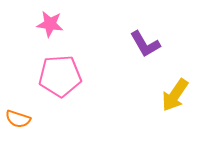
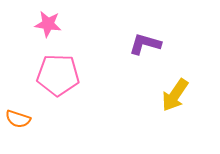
pink star: moved 2 px left
purple L-shape: rotated 136 degrees clockwise
pink pentagon: moved 2 px left, 1 px up; rotated 6 degrees clockwise
